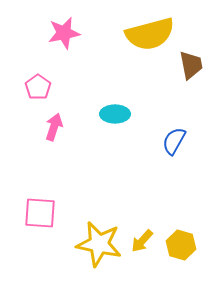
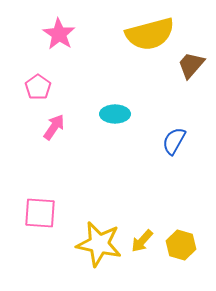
pink star: moved 5 px left, 1 px down; rotated 28 degrees counterclockwise
brown trapezoid: rotated 128 degrees counterclockwise
pink arrow: rotated 16 degrees clockwise
